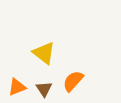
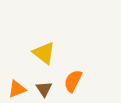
orange semicircle: rotated 15 degrees counterclockwise
orange triangle: moved 2 px down
